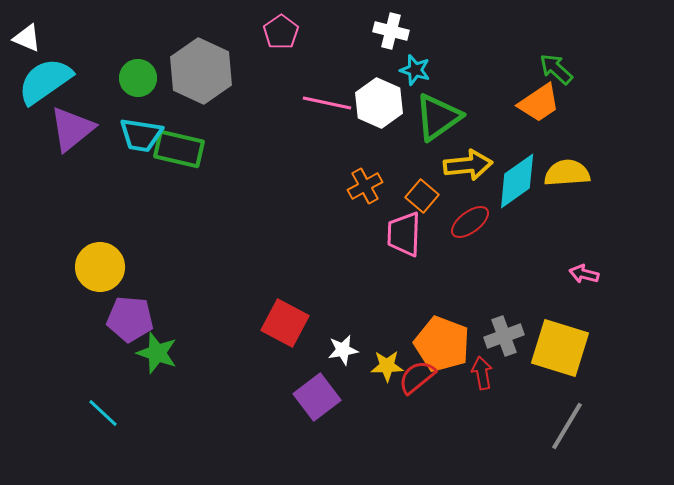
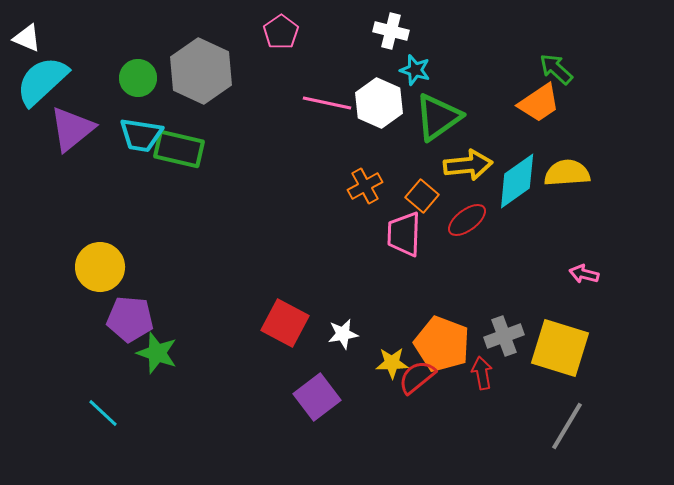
cyan semicircle: moved 3 px left; rotated 8 degrees counterclockwise
red ellipse: moved 3 px left, 2 px up
white star: moved 16 px up
yellow star: moved 5 px right, 3 px up
